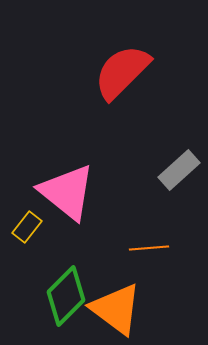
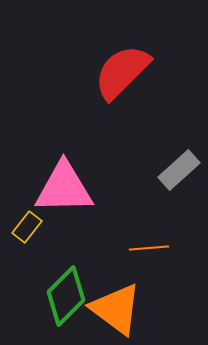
pink triangle: moved 3 px left, 4 px up; rotated 40 degrees counterclockwise
